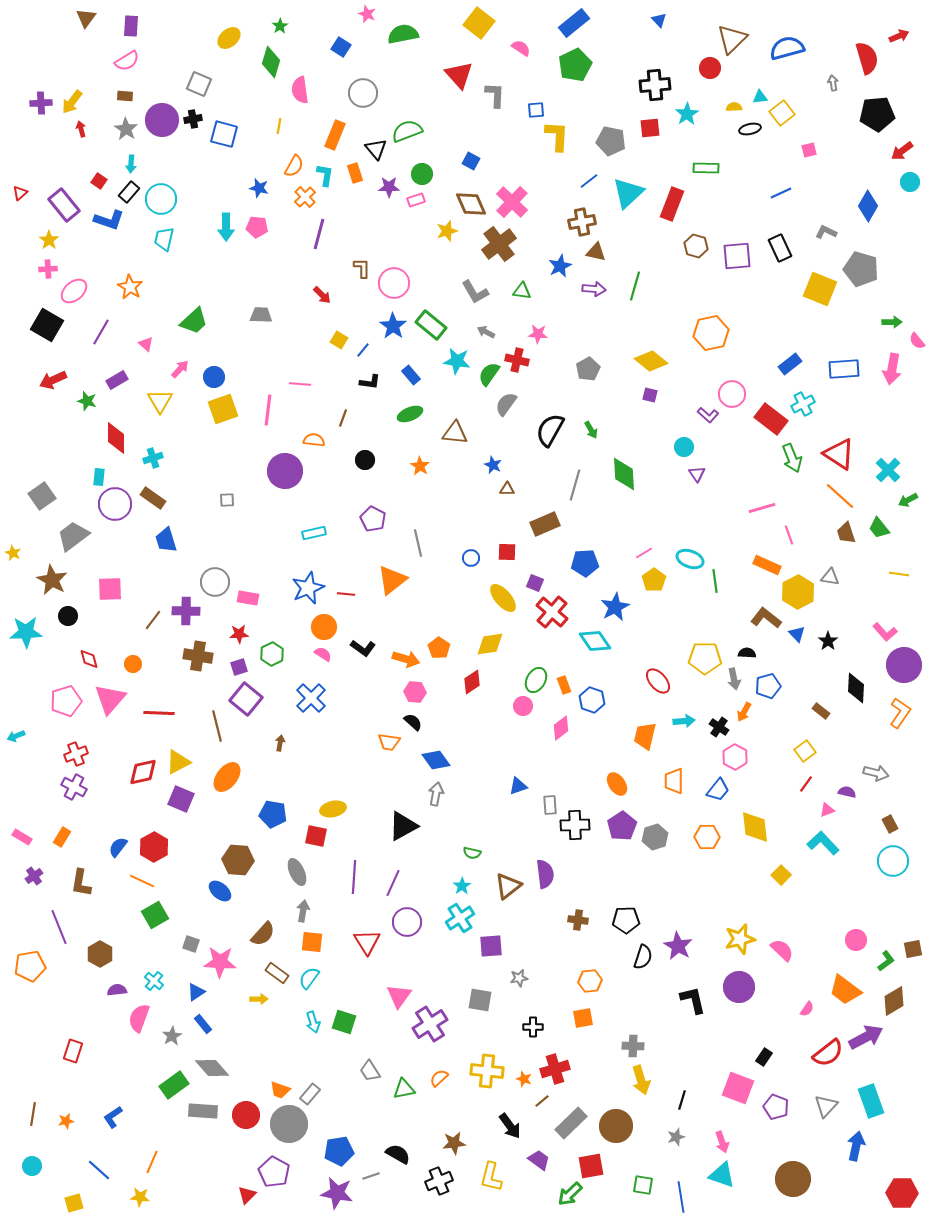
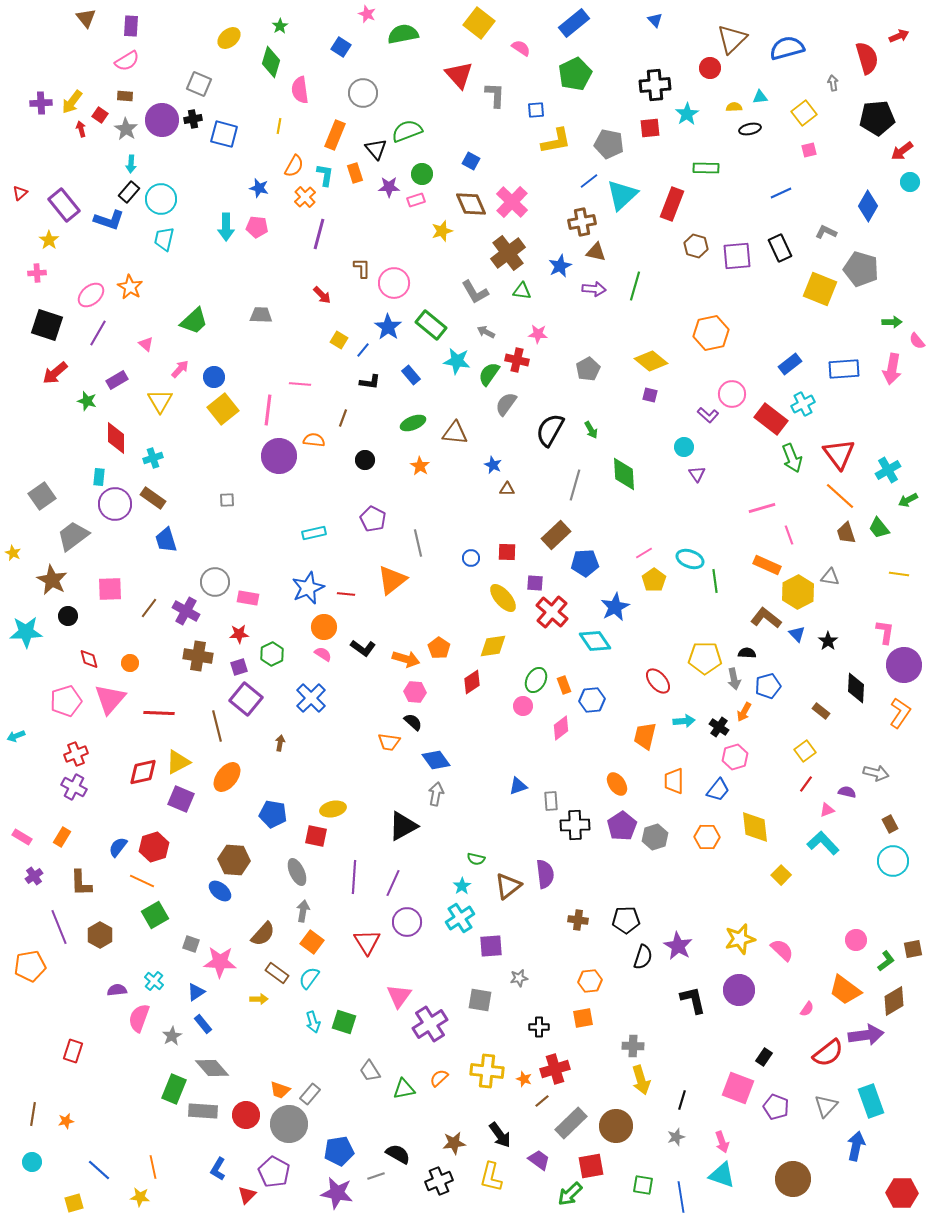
brown triangle at (86, 18): rotated 15 degrees counterclockwise
blue triangle at (659, 20): moved 4 px left
green pentagon at (575, 65): moved 9 px down
yellow square at (782, 113): moved 22 px right
black pentagon at (877, 114): moved 4 px down
yellow L-shape at (557, 136): moved 1 px left, 5 px down; rotated 76 degrees clockwise
gray pentagon at (611, 141): moved 2 px left, 3 px down
red square at (99, 181): moved 1 px right, 66 px up
cyan triangle at (628, 193): moved 6 px left, 2 px down
yellow star at (447, 231): moved 5 px left
brown cross at (499, 244): moved 9 px right, 9 px down
pink cross at (48, 269): moved 11 px left, 4 px down
pink ellipse at (74, 291): moved 17 px right, 4 px down
black square at (47, 325): rotated 12 degrees counterclockwise
blue star at (393, 326): moved 5 px left, 1 px down
purple line at (101, 332): moved 3 px left, 1 px down
red arrow at (53, 380): moved 2 px right, 7 px up; rotated 16 degrees counterclockwise
yellow square at (223, 409): rotated 20 degrees counterclockwise
green ellipse at (410, 414): moved 3 px right, 9 px down
red triangle at (839, 454): rotated 20 degrees clockwise
cyan cross at (888, 470): rotated 15 degrees clockwise
purple circle at (285, 471): moved 6 px left, 15 px up
brown rectangle at (545, 524): moved 11 px right, 11 px down; rotated 20 degrees counterclockwise
purple square at (535, 583): rotated 18 degrees counterclockwise
purple cross at (186, 611): rotated 28 degrees clockwise
brown line at (153, 620): moved 4 px left, 12 px up
pink L-shape at (885, 632): rotated 130 degrees counterclockwise
yellow diamond at (490, 644): moved 3 px right, 2 px down
orange circle at (133, 664): moved 3 px left, 1 px up
blue hexagon at (592, 700): rotated 25 degrees counterclockwise
pink hexagon at (735, 757): rotated 15 degrees clockwise
gray rectangle at (550, 805): moved 1 px right, 4 px up
red hexagon at (154, 847): rotated 12 degrees clockwise
green semicircle at (472, 853): moved 4 px right, 6 px down
brown hexagon at (238, 860): moved 4 px left
brown L-shape at (81, 883): rotated 12 degrees counterclockwise
orange square at (312, 942): rotated 30 degrees clockwise
brown hexagon at (100, 954): moved 19 px up
purple circle at (739, 987): moved 3 px down
black cross at (533, 1027): moved 6 px right
purple arrow at (866, 1037): moved 2 px up; rotated 20 degrees clockwise
green rectangle at (174, 1085): moved 4 px down; rotated 32 degrees counterclockwise
blue L-shape at (113, 1117): moved 105 px right, 52 px down; rotated 25 degrees counterclockwise
black arrow at (510, 1126): moved 10 px left, 9 px down
orange line at (152, 1162): moved 1 px right, 5 px down; rotated 35 degrees counterclockwise
cyan circle at (32, 1166): moved 4 px up
gray line at (371, 1176): moved 5 px right
